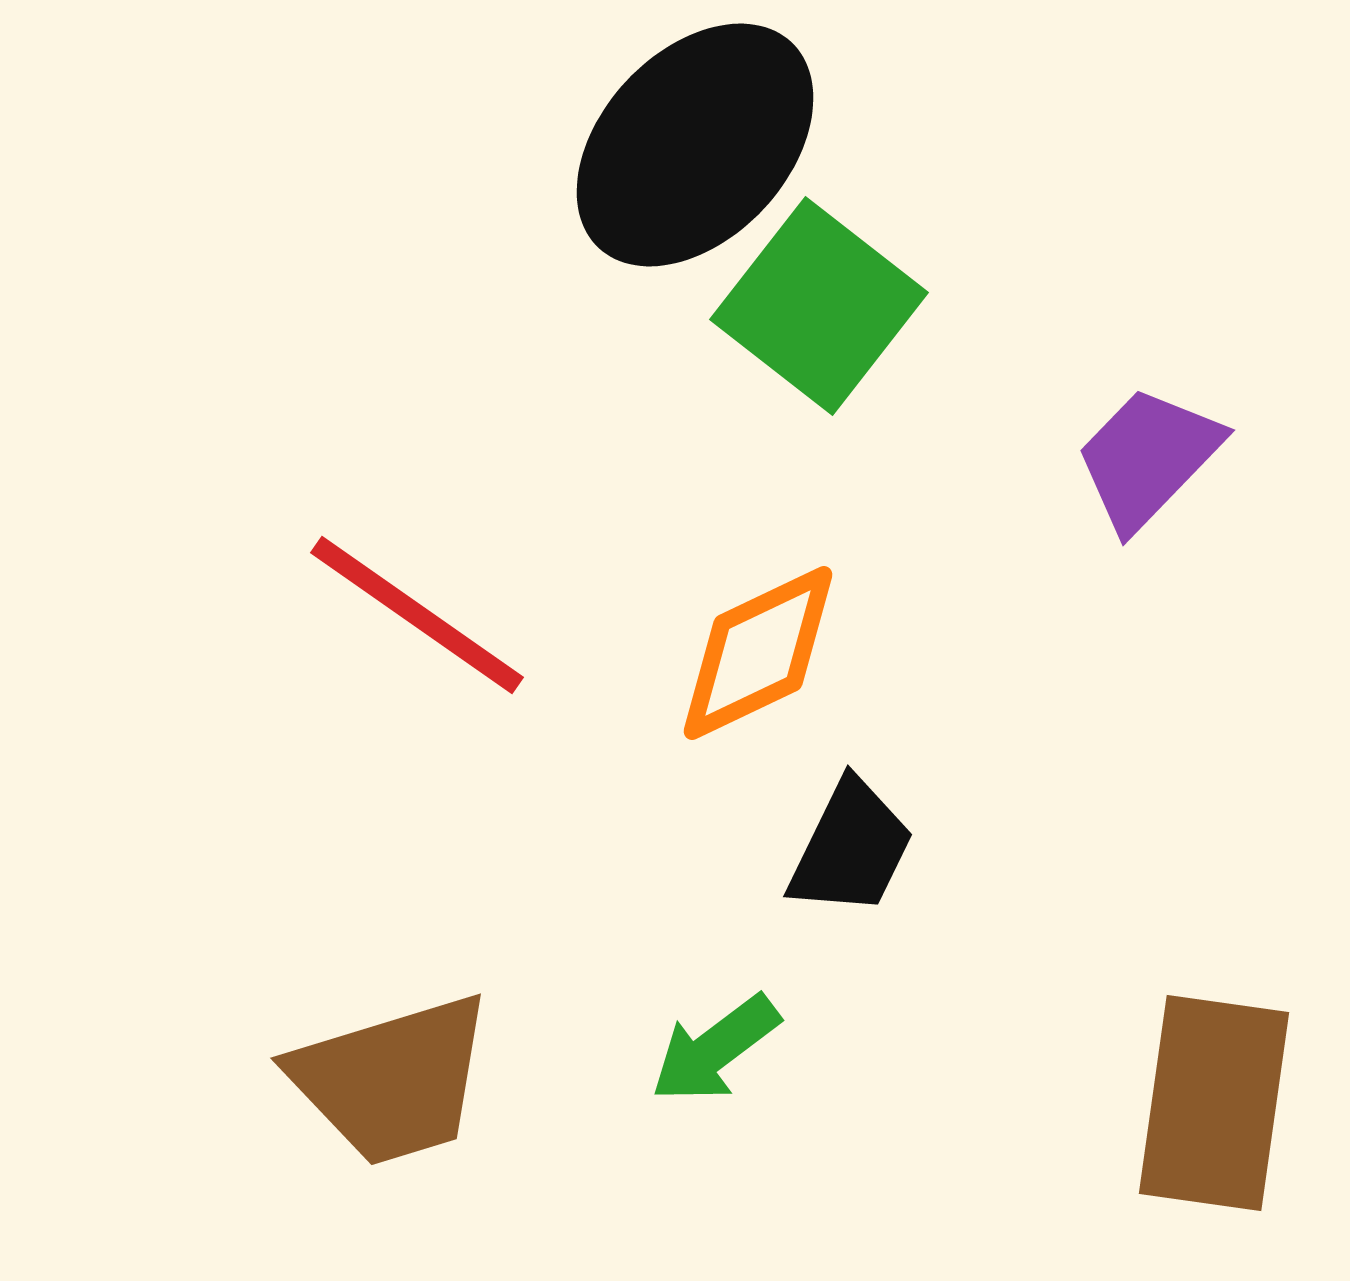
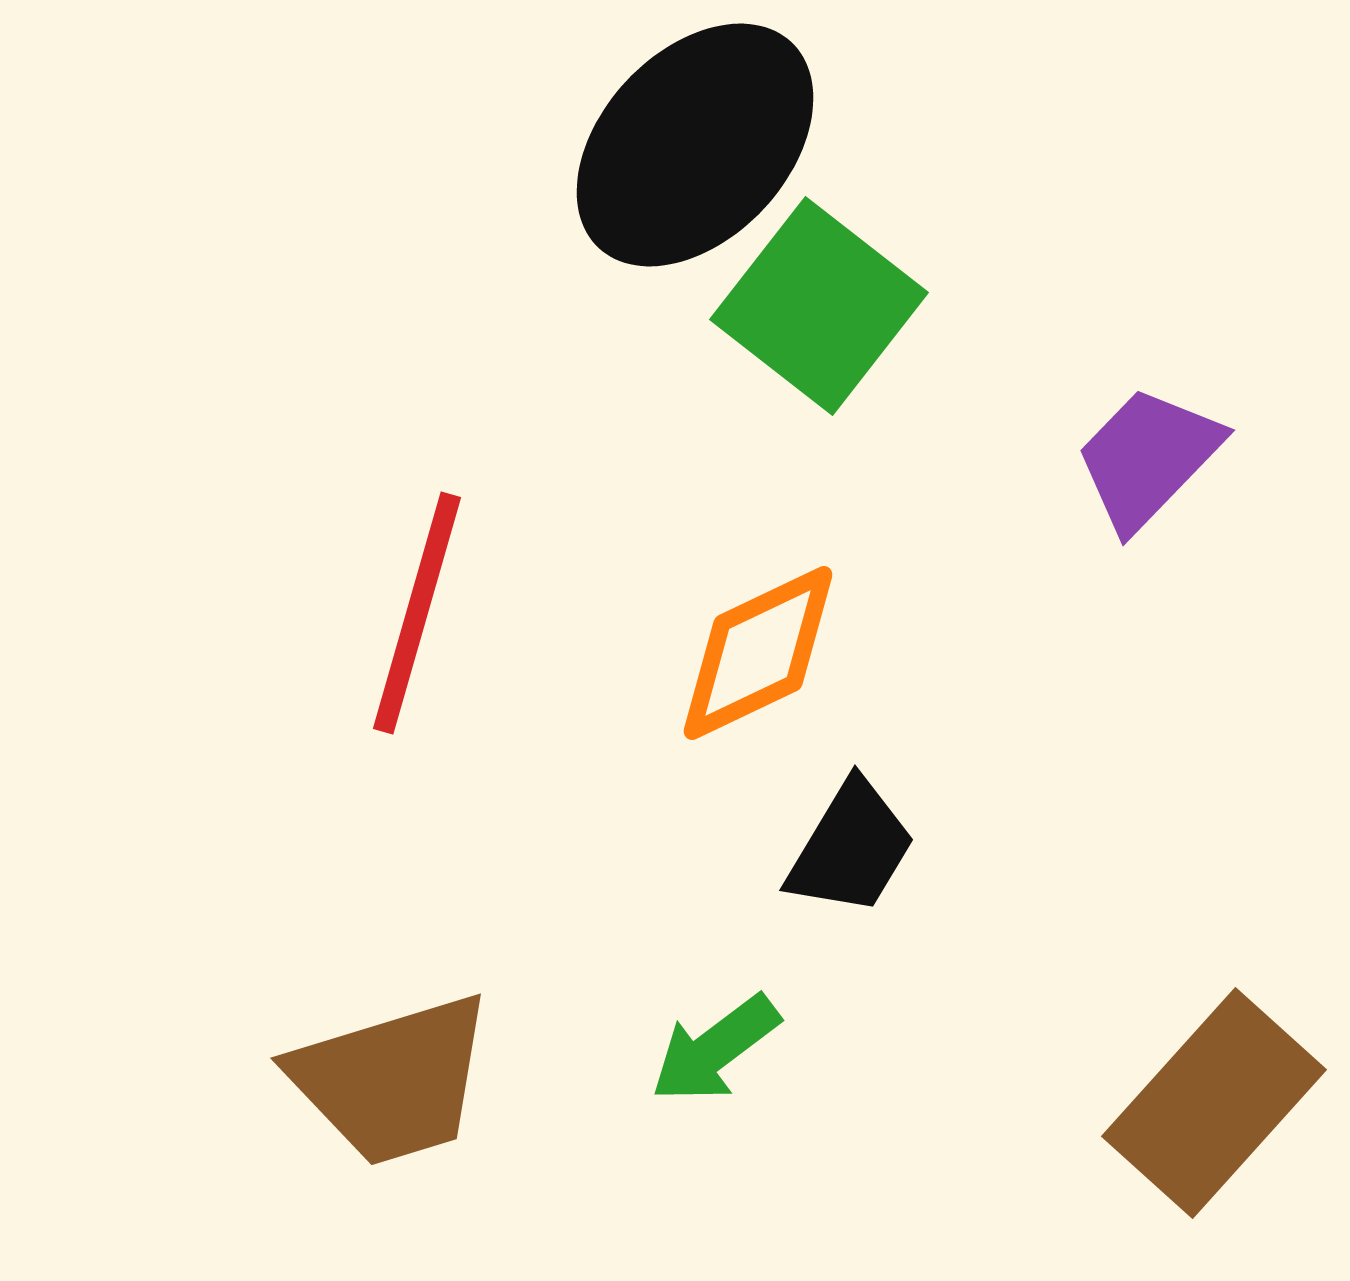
red line: moved 2 px up; rotated 71 degrees clockwise
black trapezoid: rotated 5 degrees clockwise
brown rectangle: rotated 34 degrees clockwise
